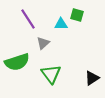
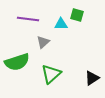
purple line: rotated 50 degrees counterclockwise
gray triangle: moved 1 px up
green triangle: rotated 25 degrees clockwise
